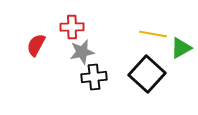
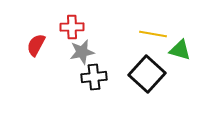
green triangle: moved 1 px left, 2 px down; rotated 45 degrees clockwise
